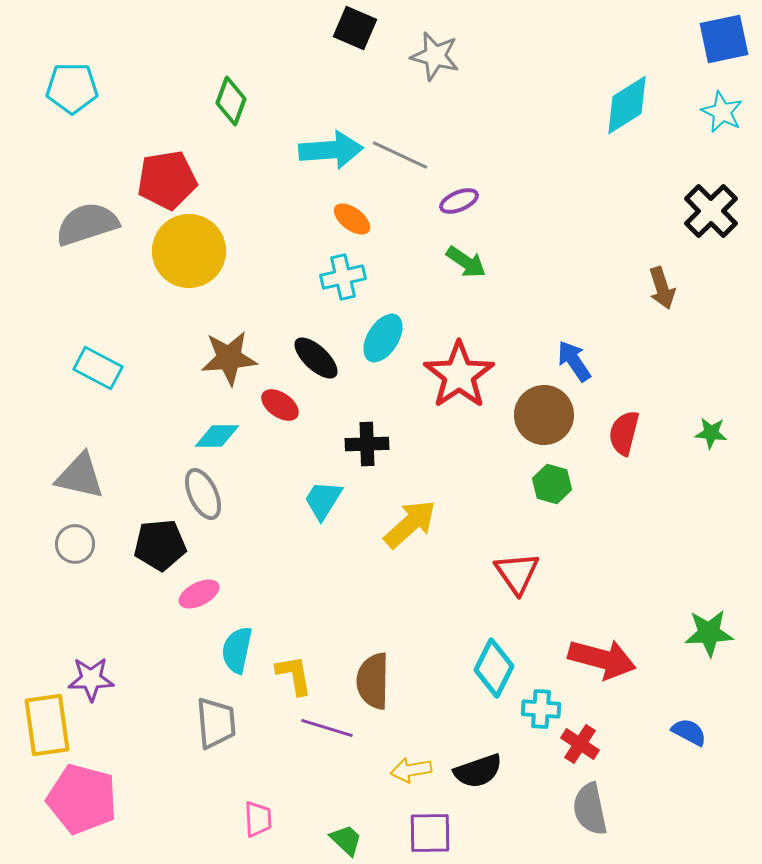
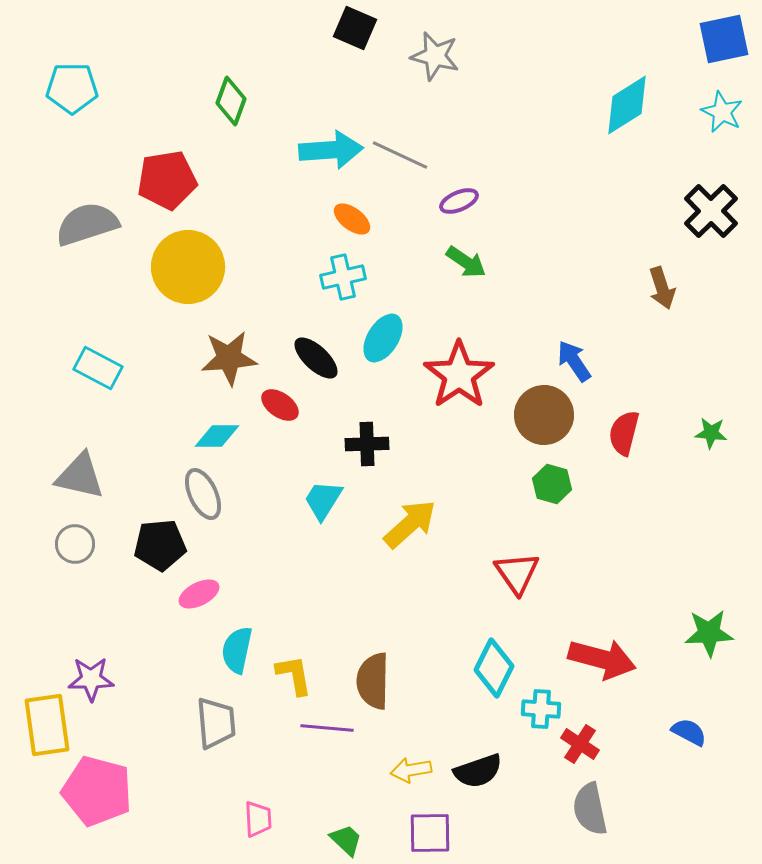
yellow circle at (189, 251): moved 1 px left, 16 px down
purple line at (327, 728): rotated 12 degrees counterclockwise
pink pentagon at (82, 799): moved 15 px right, 8 px up
